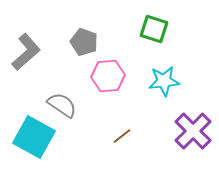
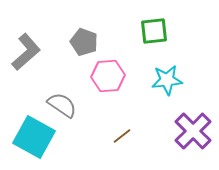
green square: moved 2 px down; rotated 24 degrees counterclockwise
cyan star: moved 3 px right, 1 px up
